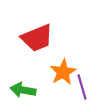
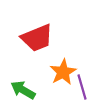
green arrow: rotated 20 degrees clockwise
